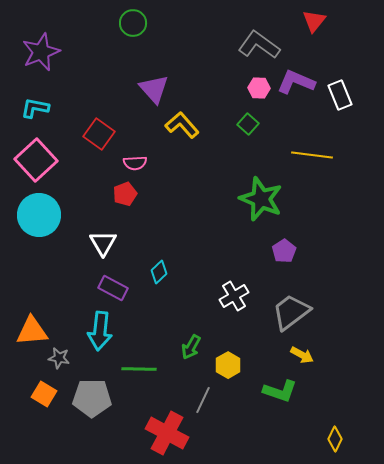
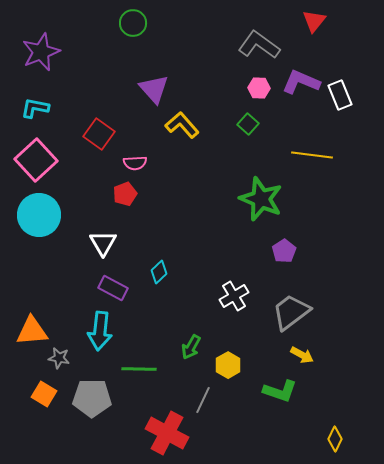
purple L-shape: moved 5 px right
